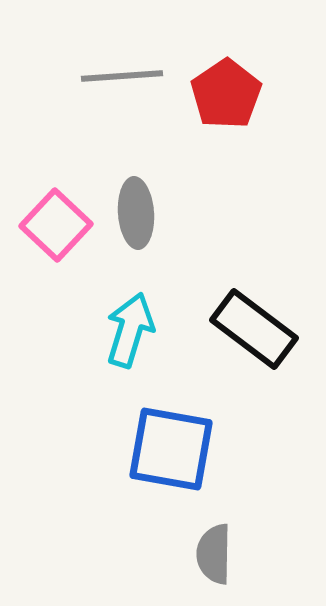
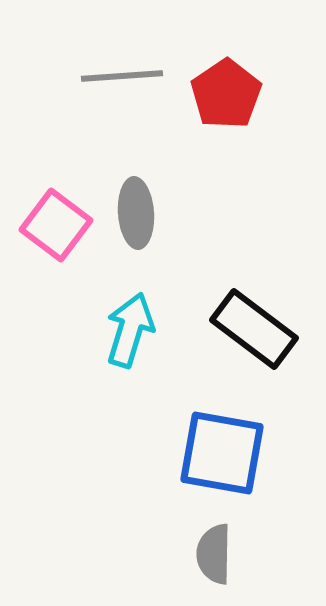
pink square: rotated 6 degrees counterclockwise
blue square: moved 51 px right, 4 px down
